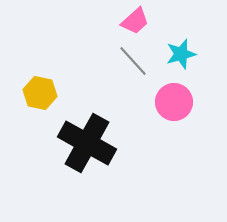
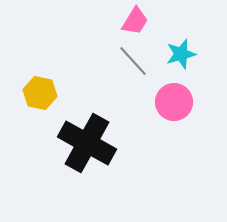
pink trapezoid: rotated 16 degrees counterclockwise
